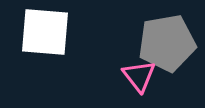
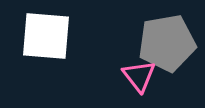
white square: moved 1 px right, 4 px down
